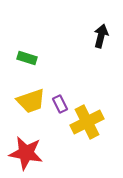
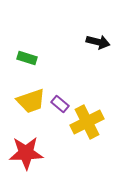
black arrow: moved 3 px left, 6 px down; rotated 90 degrees clockwise
purple rectangle: rotated 24 degrees counterclockwise
red star: rotated 12 degrees counterclockwise
